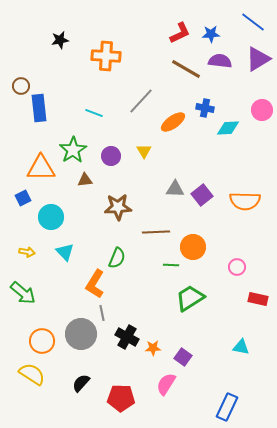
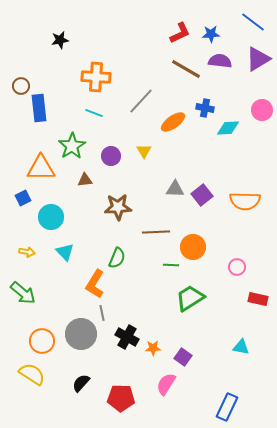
orange cross at (106, 56): moved 10 px left, 21 px down
green star at (73, 150): moved 1 px left, 4 px up
